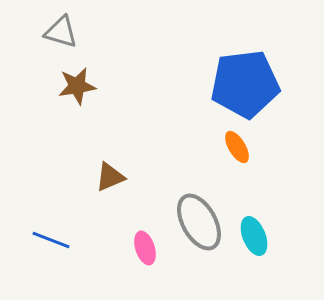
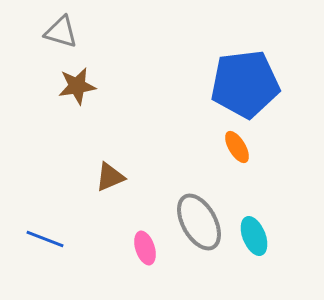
blue line: moved 6 px left, 1 px up
